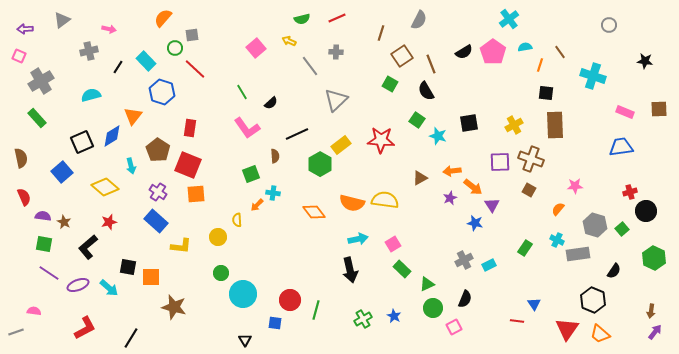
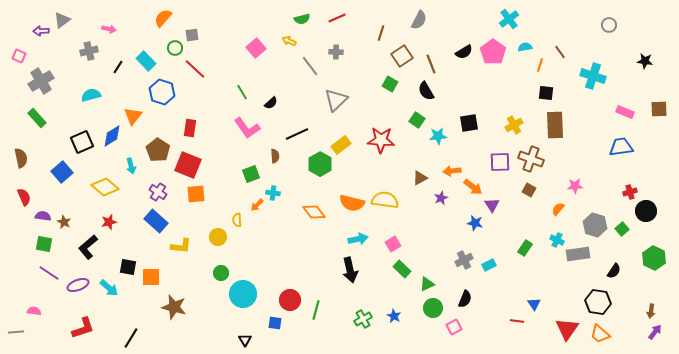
purple arrow at (25, 29): moved 16 px right, 2 px down
cyan star at (438, 136): rotated 24 degrees counterclockwise
purple star at (450, 198): moved 9 px left
black hexagon at (593, 300): moved 5 px right, 2 px down; rotated 15 degrees counterclockwise
red L-shape at (85, 328): moved 2 px left; rotated 10 degrees clockwise
gray line at (16, 332): rotated 14 degrees clockwise
